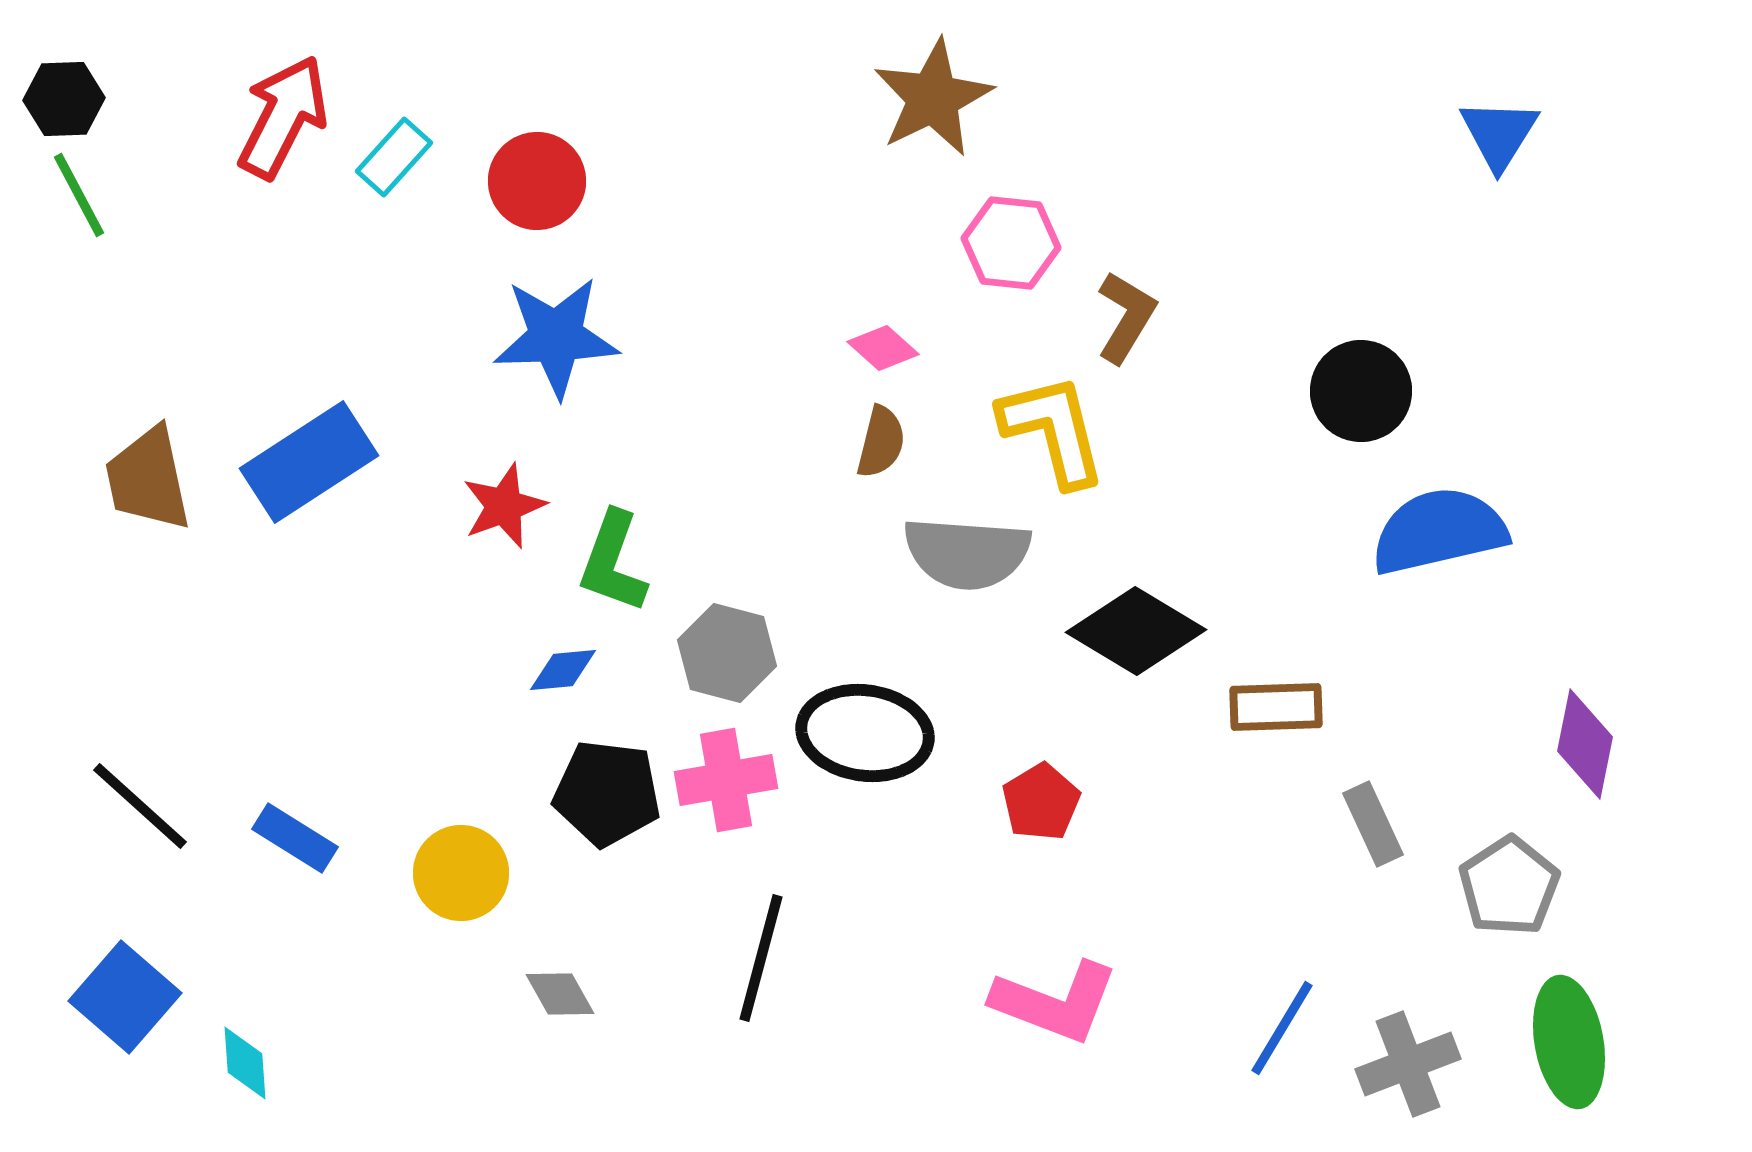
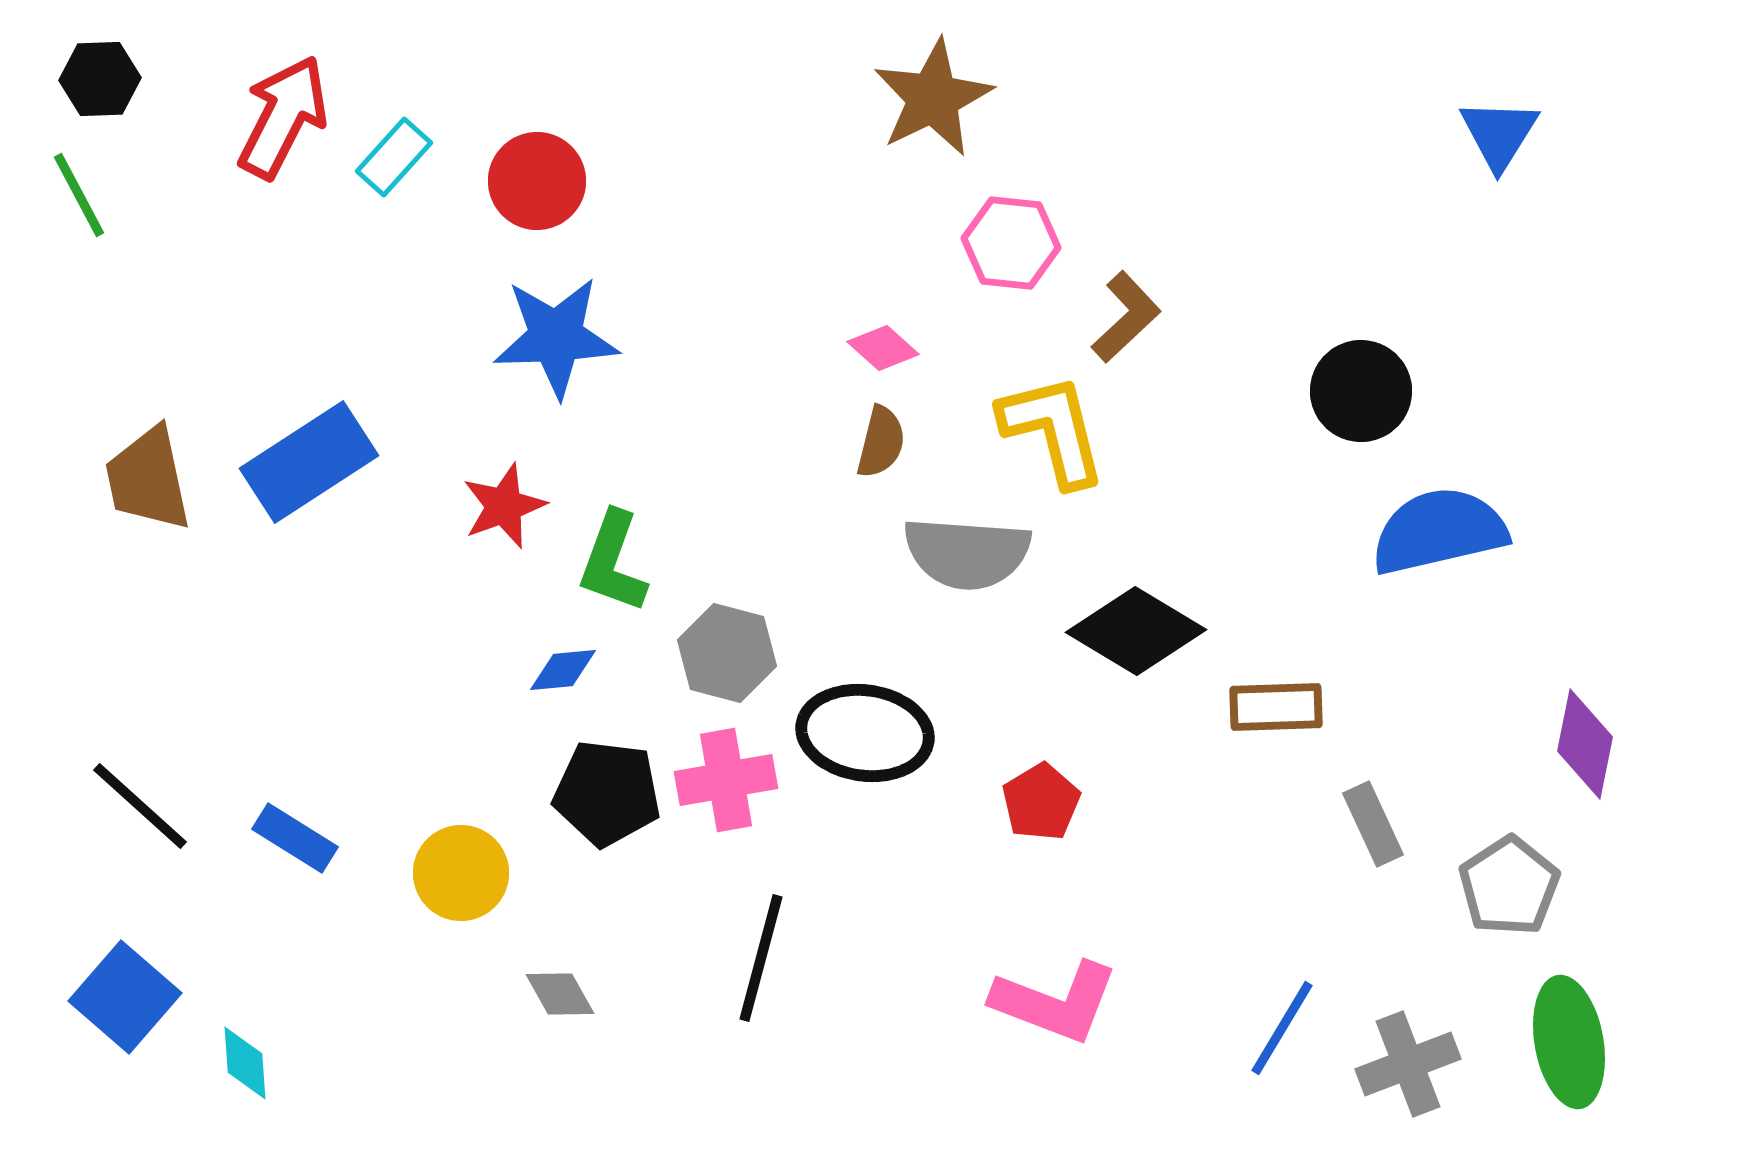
black hexagon at (64, 99): moved 36 px right, 20 px up
brown L-shape at (1126, 317): rotated 16 degrees clockwise
